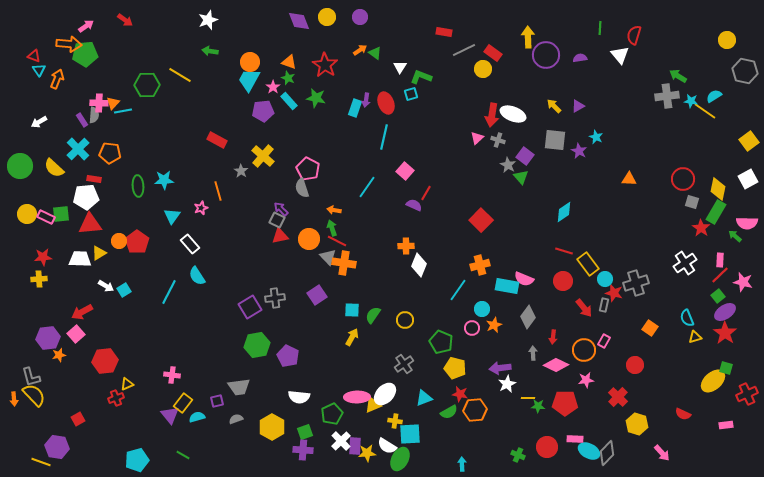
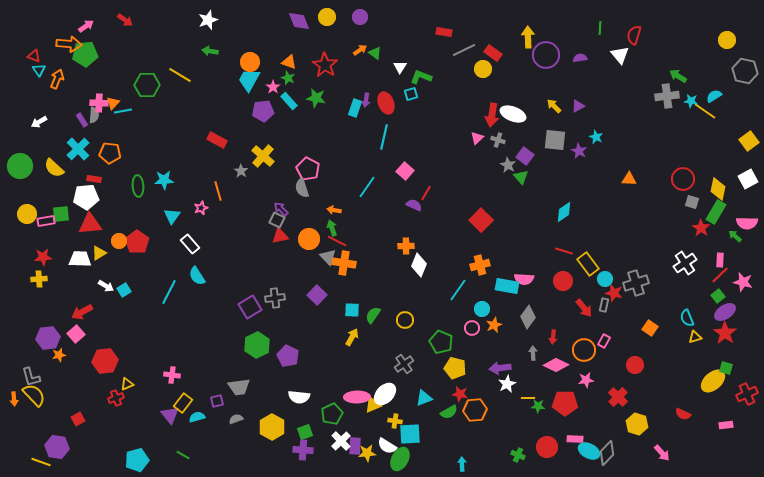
pink rectangle at (46, 217): moved 4 px down; rotated 36 degrees counterclockwise
pink semicircle at (524, 279): rotated 18 degrees counterclockwise
purple square at (317, 295): rotated 12 degrees counterclockwise
green hexagon at (257, 345): rotated 15 degrees counterclockwise
